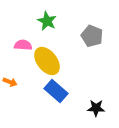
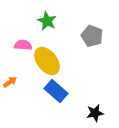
orange arrow: rotated 56 degrees counterclockwise
black star: moved 1 px left, 5 px down; rotated 12 degrees counterclockwise
